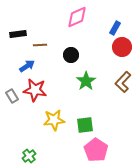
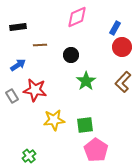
black rectangle: moved 7 px up
blue arrow: moved 9 px left, 1 px up
